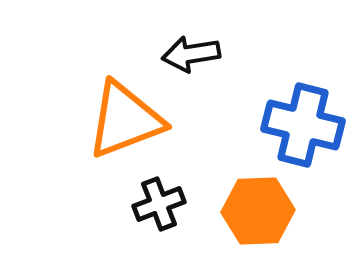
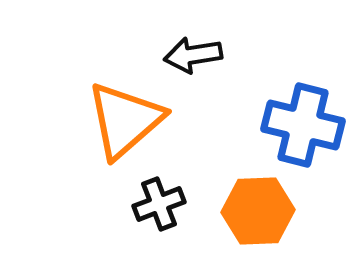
black arrow: moved 2 px right, 1 px down
orange triangle: rotated 20 degrees counterclockwise
